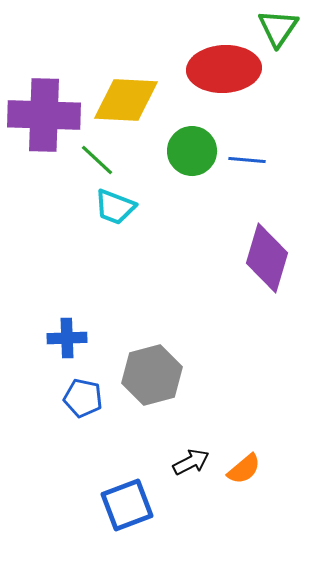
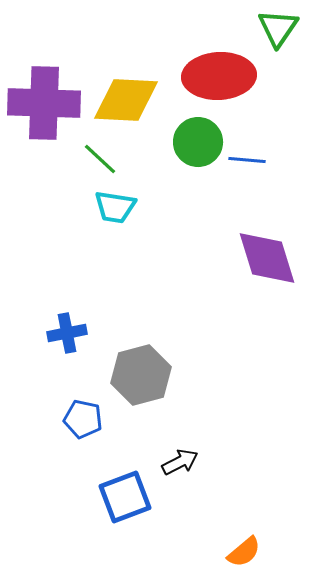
red ellipse: moved 5 px left, 7 px down
purple cross: moved 12 px up
green circle: moved 6 px right, 9 px up
green line: moved 3 px right, 1 px up
cyan trapezoid: rotated 12 degrees counterclockwise
purple diamond: rotated 34 degrees counterclockwise
blue cross: moved 5 px up; rotated 9 degrees counterclockwise
gray hexagon: moved 11 px left
blue pentagon: moved 21 px down
black arrow: moved 11 px left
orange semicircle: moved 83 px down
blue square: moved 2 px left, 8 px up
